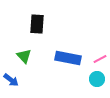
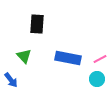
blue arrow: rotated 14 degrees clockwise
